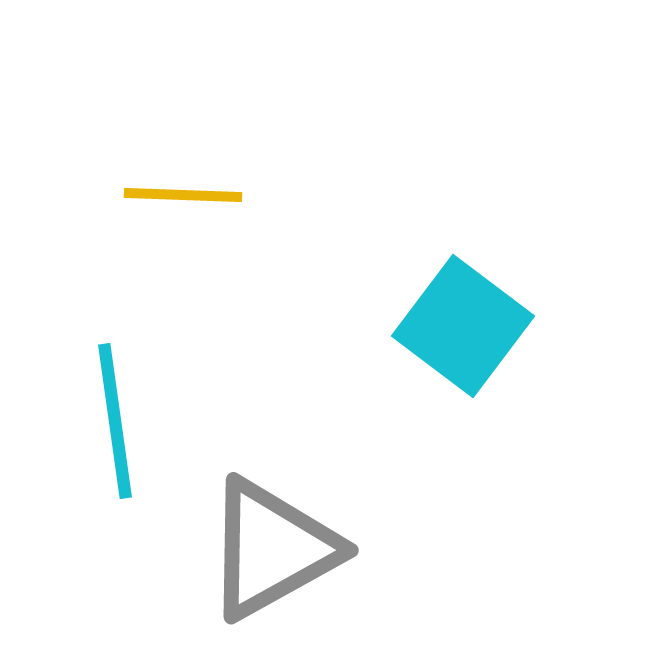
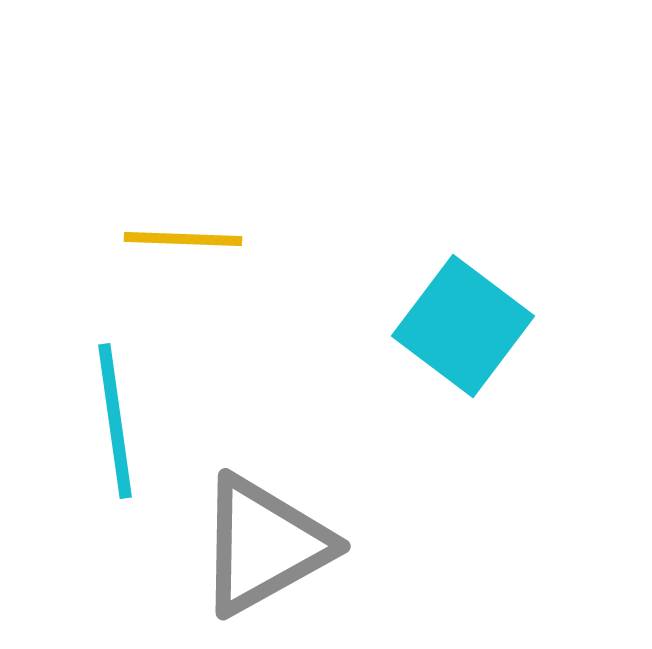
yellow line: moved 44 px down
gray triangle: moved 8 px left, 4 px up
